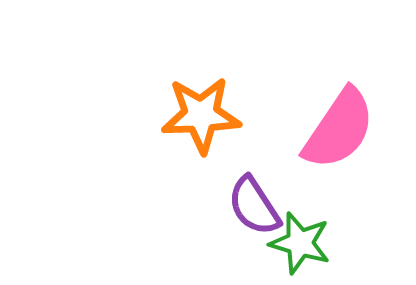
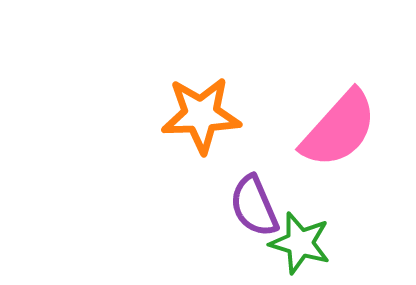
pink semicircle: rotated 8 degrees clockwise
purple semicircle: rotated 10 degrees clockwise
